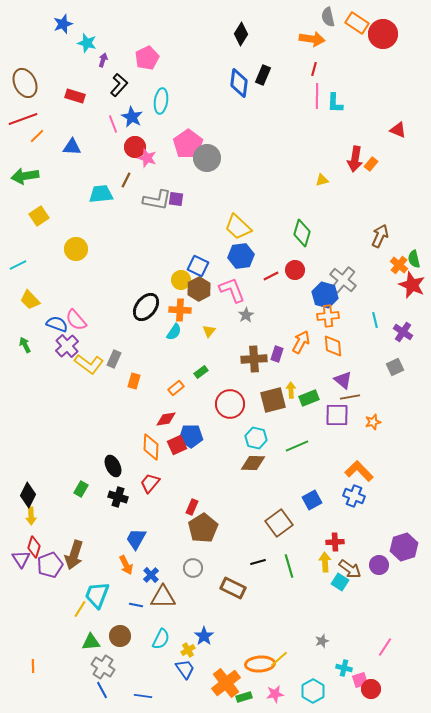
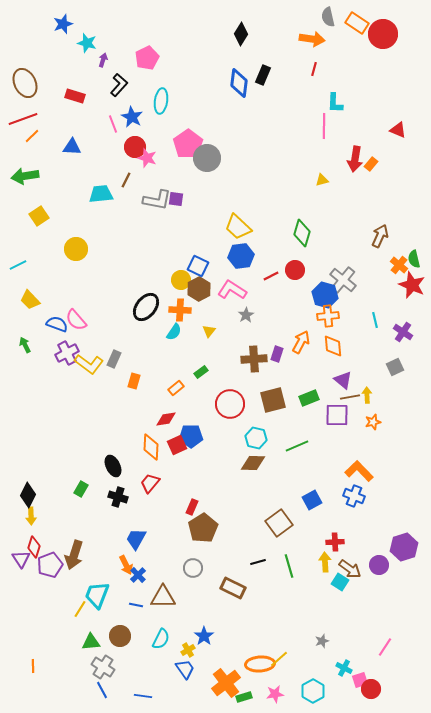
pink line at (317, 96): moved 7 px right, 30 px down
orange line at (37, 136): moved 5 px left
pink L-shape at (232, 290): rotated 36 degrees counterclockwise
purple cross at (67, 346): moved 7 px down; rotated 15 degrees clockwise
yellow arrow at (291, 390): moved 76 px right, 5 px down
blue cross at (151, 575): moved 13 px left
cyan cross at (344, 668): rotated 14 degrees clockwise
